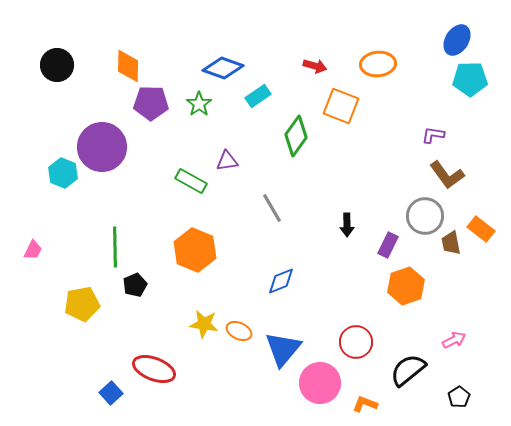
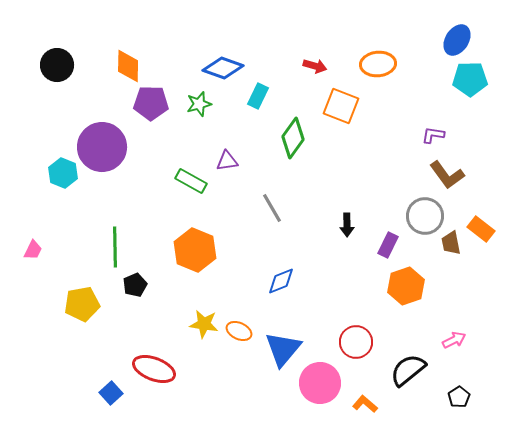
cyan rectangle at (258, 96): rotated 30 degrees counterclockwise
green star at (199, 104): rotated 20 degrees clockwise
green diamond at (296, 136): moved 3 px left, 2 px down
orange L-shape at (365, 404): rotated 20 degrees clockwise
